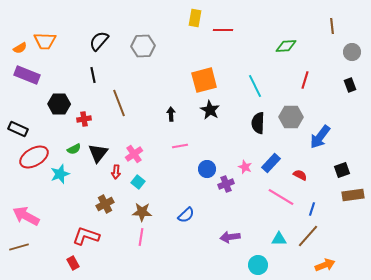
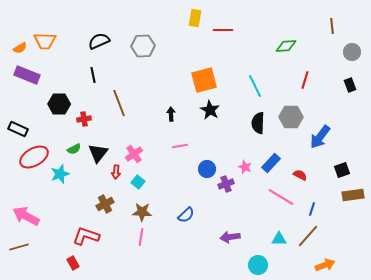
black semicircle at (99, 41): rotated 25 degrees clockwise
